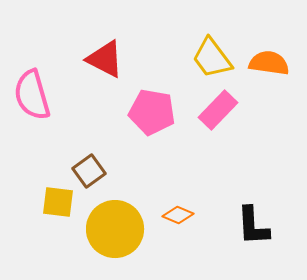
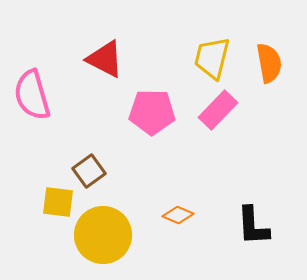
yellow trapezoid: rotated 51 degrees clockwise
orange semicircle: rotated 72 degrees clockwise
pink pentagon: rotated 9 degrees counterclockwise
yellow circle: moved 12 px left, 6 px down
